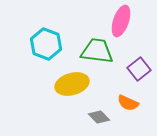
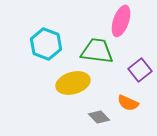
purple square: moved 1 px right, 1 px down
yellow ellipse: moved 1 px right, 1 px up
